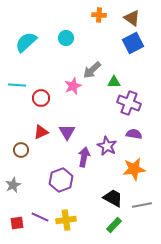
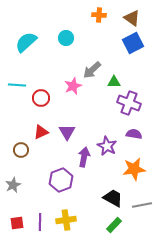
purple line: moved 5 px down; rotated 66 degrees clockwise
